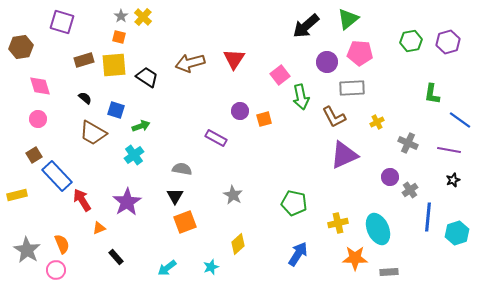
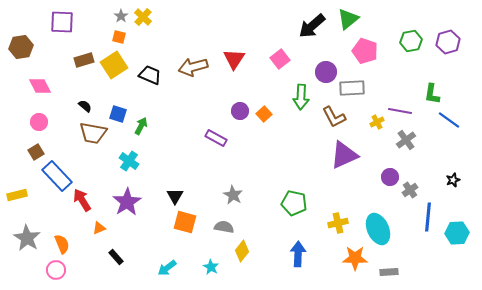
purple square at (62, 22): rotated 15 degrees counterclockwise
black arrow at (306, 26): moved 6 px right
pink pentagon at (360, 53): moved 5 px right, 2 px up; rotated 15 degrees clockwise
purple circle at (327, 62): moved 1 px left, 10 px down
brown arrow at (190, 63): moved 3 px right, 4 px down
yellow square at (114, 65): rotated 28 degrees counterclockwise
pink square at (280, 75): moved 16 px up
black trapezoid at (147, 77): moved 3 px right, 2 px up; rotated 10 degrees counterclockwise
pink diamond at (40, 86): rotated 10 degrees counterclockwise
green arrow at (301, 97): rotated 15 degrees clockwise
black semicircle at (85, 98): moved 8 px down
blue square at (116, 110): moved 2 px right, 4 px down
pink circle at (38, 119): moved 1 px right, 3 px down
orange square at (264, 119): moved 5 px up; rotated 28 degrees counterclockwise
blue line at (460, 120): moved 11 px left
green arrow at (141, 126): rotated 42 degrees counterclockwise
brown trapezoid at (93, 133): rotated 20 degrees counterclockwise
gray cross at (408, 143): moved 2 px left, 3 px up; rotated 30 degrees clockwise
purple line at (449, 150): moved 49 px left, 39 px up
brown square at (34, 155): moved 2 px right, 3 px up
cyan cross at (134, 155): moved 5 px left, 6 px down; rotated 18 degrees counterclockwise
gray semicircle at (182, 169): moved 42 px right, 58 px down
orange square at (185, 222): rotated 35 degrees clockwise
cyan hexagon at (457, 233): rotated 15 degrees clockwise
yellow diamond at (238, 244): moved 4 px right, 7 px down; rotated 10 degrees counterclockwise
gray star at (27, 250): moved 12 px up
blue arrow at (298, 254): rotated 30 degrees counterclockwise
cyan star at (211, 267): rotated 21 degrees counterclockwise
